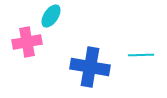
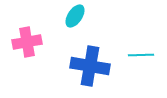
cyan ellipse: moved 24 px right
blue cross: moved 1 px up
